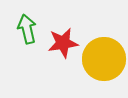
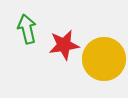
red star: moved 1 px right, 2 px down
